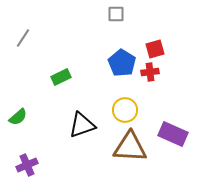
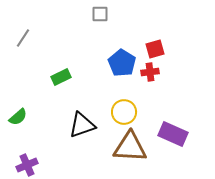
gray square: moved 16 px left
yellow circle: moved 1 px left, 2 px down
